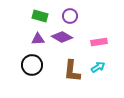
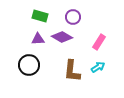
purple circle: moved 3 px right, 1 px down
pink rectangle: rotated 49 degrees counterclockwise
black circle: moved 3 px left
